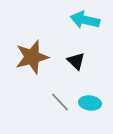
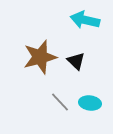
brown star: moved 8 px right
